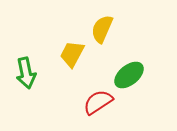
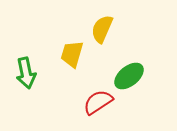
yellow trapezoid: rotated 12 degrees counterclockwise
green ellipse: moved 1 px down
